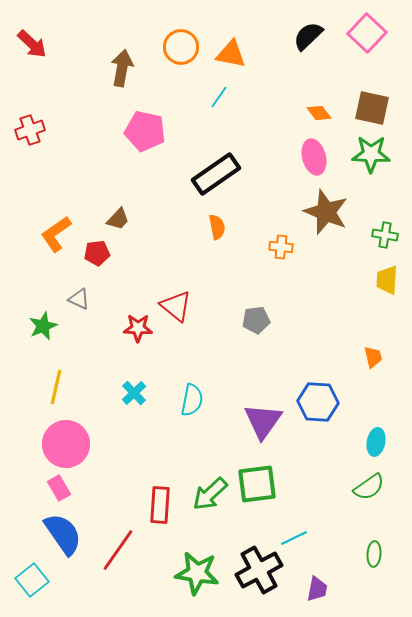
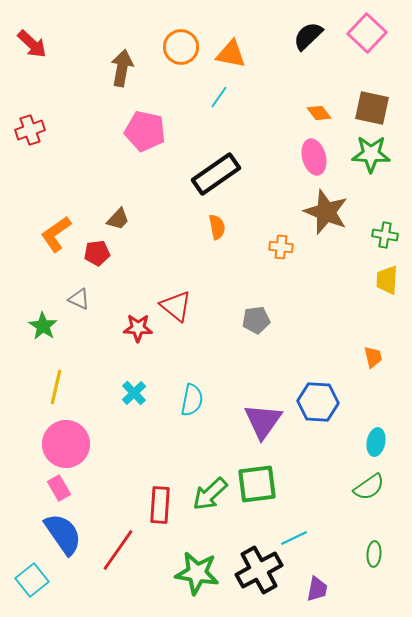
green star at (43, 326): rotated 16 degrees counterclockwise
